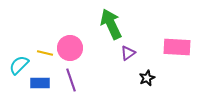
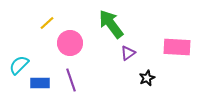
green arrow: rotated 12 degrees counterclockwise
pink circle: moved 5 px up
yellow line: moved 2 px right, 30 px up; rotated 56 degrees counterclockwise
